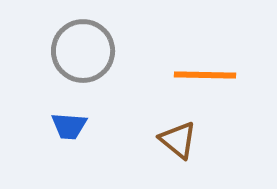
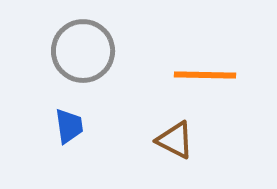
blue trapezoid: rotated 102 degrees counterclockwise
brown triangle: moved 3 px left; rotated 12 degrees counterclockwise
